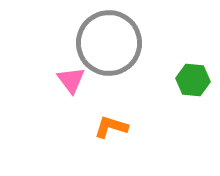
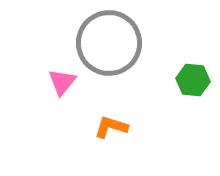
pink triangle: moved 9 px left, 2 px down; rotated 16 degrees clockwise
